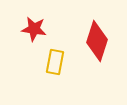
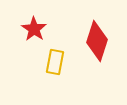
red star: rotated 25 degrees clockwise
